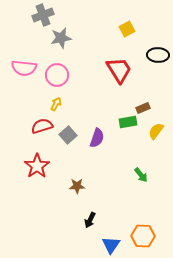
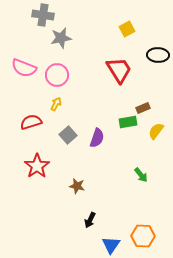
gray cross: rotated 30 degrees clockwise
pink semicircle: rotated 15 degrees clockwise
red semicircle: moved 11 px left, 4 px up
brown star: rotated 14 degrees clockwise
